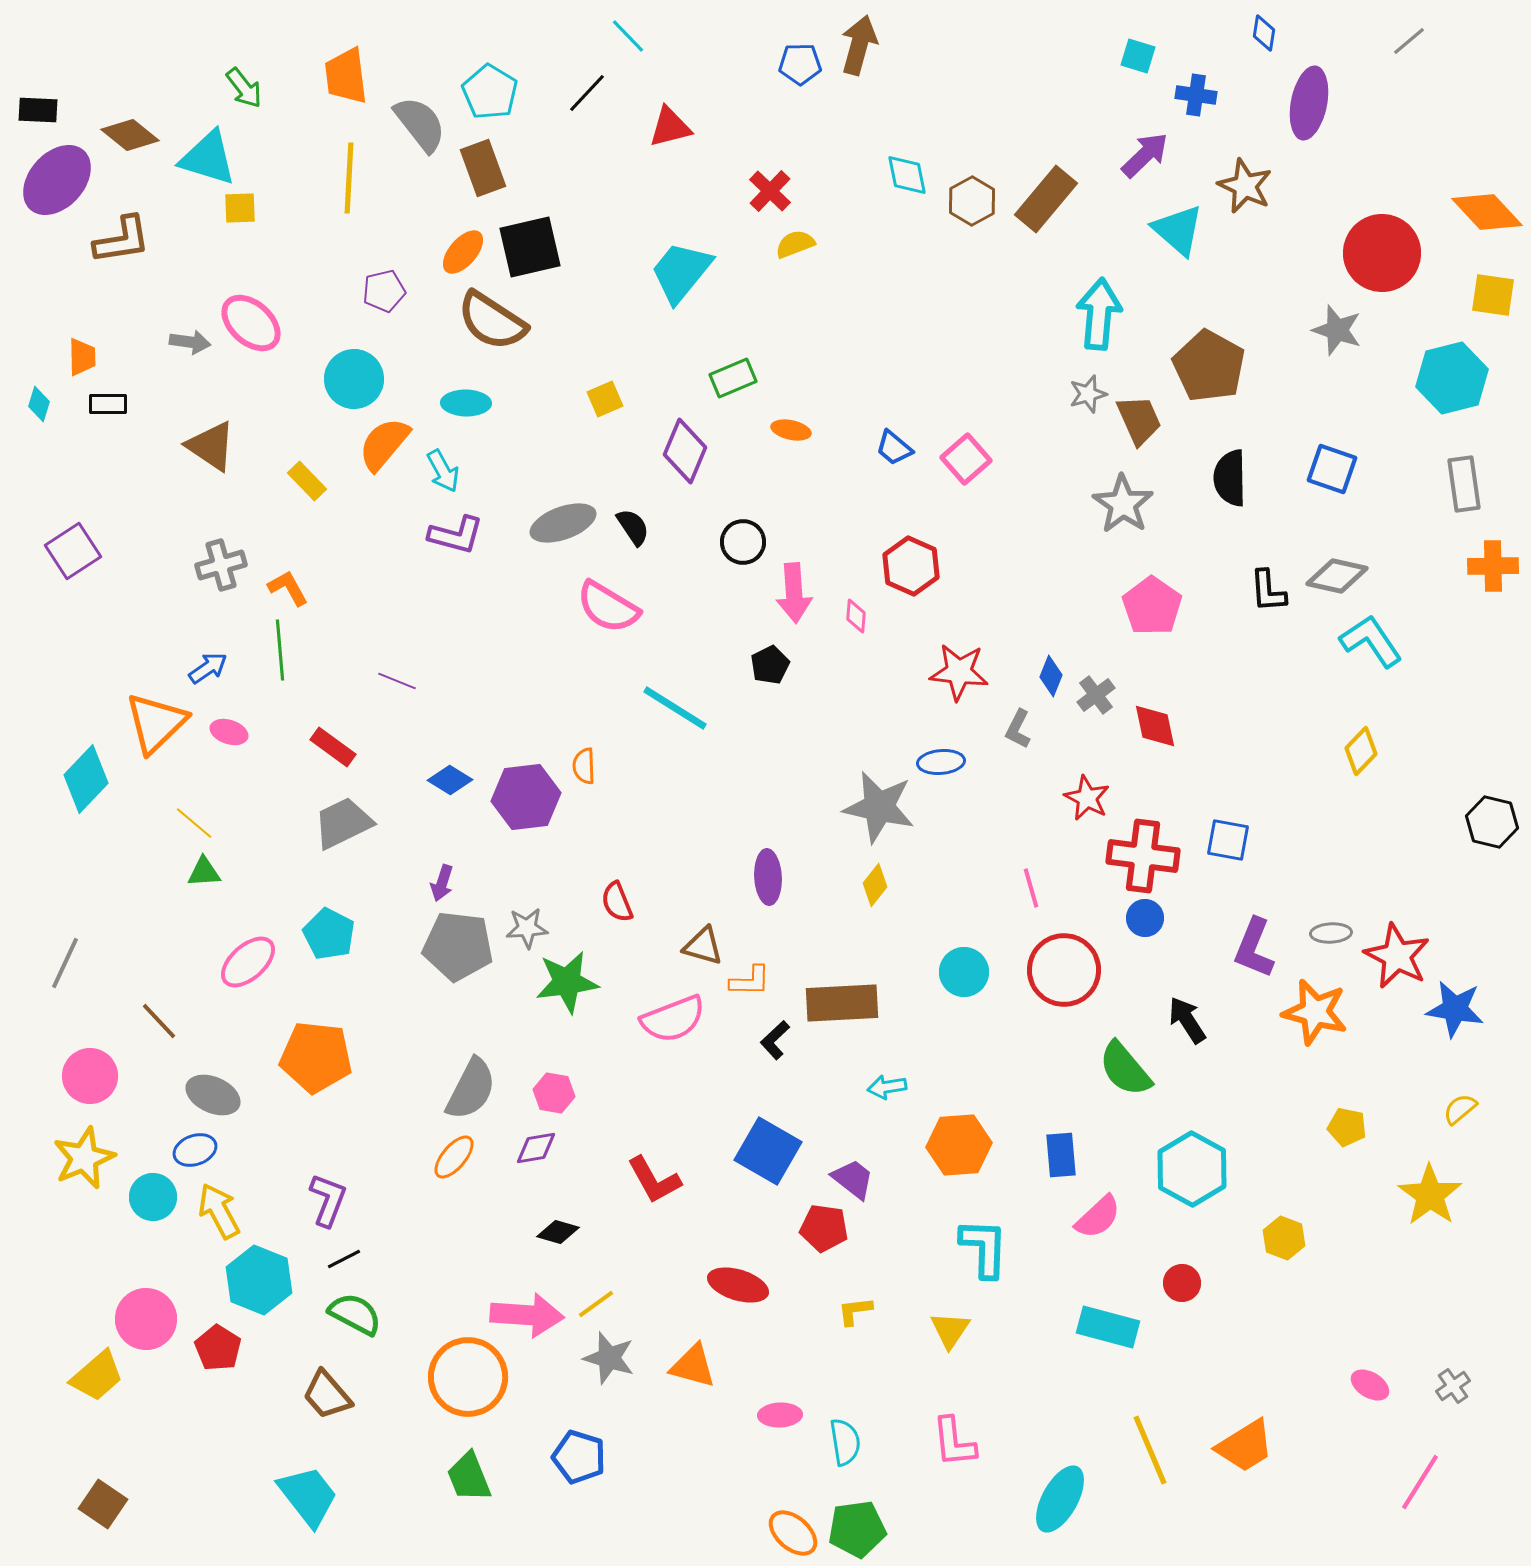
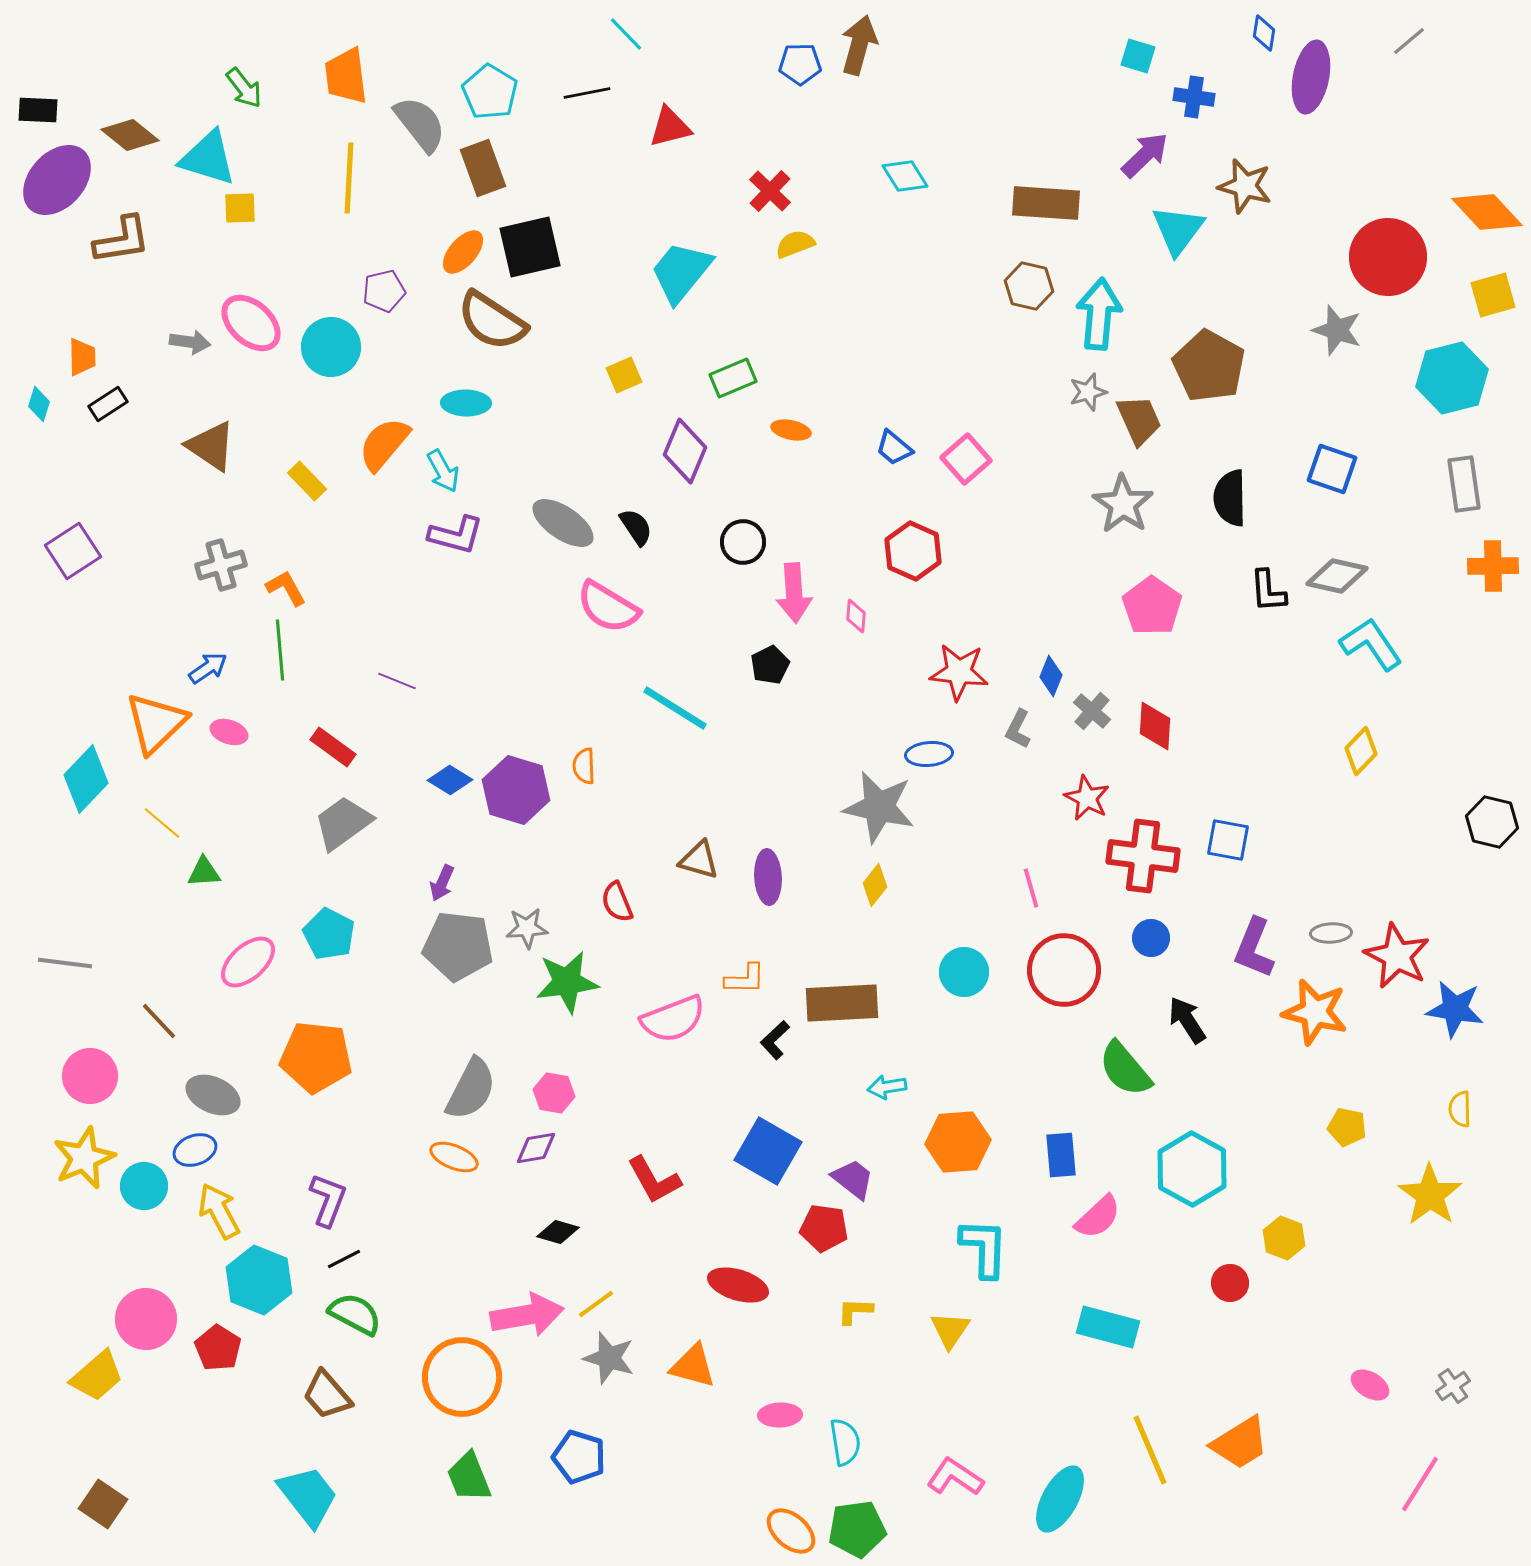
cyan line at (628, 36): moved 2 px left, 2 px up
black line at (587, 93): rotated 36 degrees clockwise
blue cross at (1196, 95): moved 2 px left, 2 px down
purple ellipse at (1309, 103): moved 2 px right, 26 px up
cyan diamond at (907, 175): moved 2 px left, 1 px down; rotated 21 degrees counterclockwise
brown star at (1245, 186): rotated 10 degrees counterclockwise
brown rectangle at (1046, 199): moved 4 px down; rotated 54 degrees clockwise
brown hexagon at (972, 201): moved 57 px right, 85 px down; rotated 18 degrees counterclockwise
cyan triangle at (1178, 230): rotated 26 degrees clockwise
red circle at (1382, 253): moved 6 px right, 4 px down
yellow square at (1493, 295): rotated 24 degrees counterclockwise
cyan circle at (354, 379): moved 23 px left, 32 px up
gray star at (1088, 394): moved 2 px up
yellow square at (605, 399): moved 19 px right, 24 px up
black rectangle at (108, 404): rotated 33 degrees counterclockwise
black semicircle at (1230, 478): moved 20 px down
gray ellipse at (563, 523): rotated 54 degrees clockwise
black semicircle at (633, 527): moved 3 px right
red hexagon at (911, 566): moved 2 px right, 15 px up
orange L-shape at (288, 588): moved 2 px left
cyan L-shape at (1371, 641): moved 3 px down
gray cross at (1096, 695): moved 4 px left, 16 px down; rotated 12 degrees counterclockwise
red diamond at (1155, 726): rotated 15 degrees clockwise
blue ellipse at (941, 762): moved 12 px left, 8 px up
purple hexagon at (526, 797): moved 10 px left, 7 px up; rotated 24 degrees clockwise
yellow line at (194, 823): moved 32 px left
gray trapezoid at (343, 823): rotated 10 degrees counterclockwise
purple arrow at (442, 883): rotated 6 degrees clockwise
blue circle at (1145, 918): moved 6 px right, 20 px down
brown triangle at (703, 946): moved 4 px left, 86 px up
gray line at (65, 963): rotated 72 degrees clockwise
orange L-shape at (750, 981): moved 5 px left, 2 px up
yellow semicircle at (1460, 1109): rotated 51 degrees counterclockwise
orange hexagon at (959, 1145): moved 1 px left, 3 px up
orange ellipse at (454, 1157): rotated 72 degrees clockwise
cyan circle at (153, 1197): moved 9 px left, 11 px up
red circle at (1182, 1283): moved 48 px right
yellow L-shape at (855, 1311): rotated 9 degrees clockwise
pink arrow at (527, 1315): rotated 14 degrees counterclockwise
orange circle at (468, 1377): moved 6 px left
pink L-shape at (954, 1442): moved 1 px right, 35 px down; rotated 130 degrees clockwise
orange trapezoid at (1245, 1446): moved 5 px left, 3 px up
pink line at (1420, 1482): moved 2 px down
orange ellipse at (793, 1533): moved 2 px left, 2 px up
